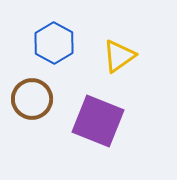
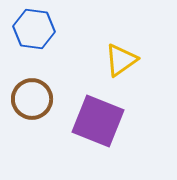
blue hexagon: moved 20 px left, 14 px up; rotated 21 degrees counterclockwise
yellow triangle: moved 2 px right, 4 px down
